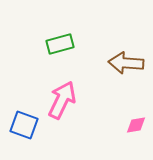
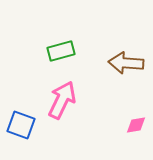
green rectangle: moved 1 px right, 7 px down
blue square: moved 3 px left
